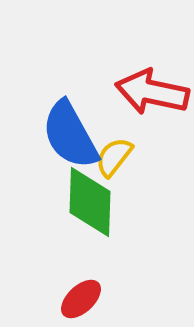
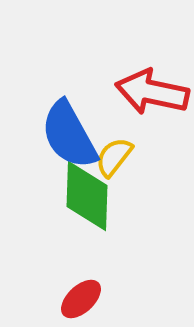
blue semicircle: moved 1 px left
green diamond: moved 3 px left, 6 px up
